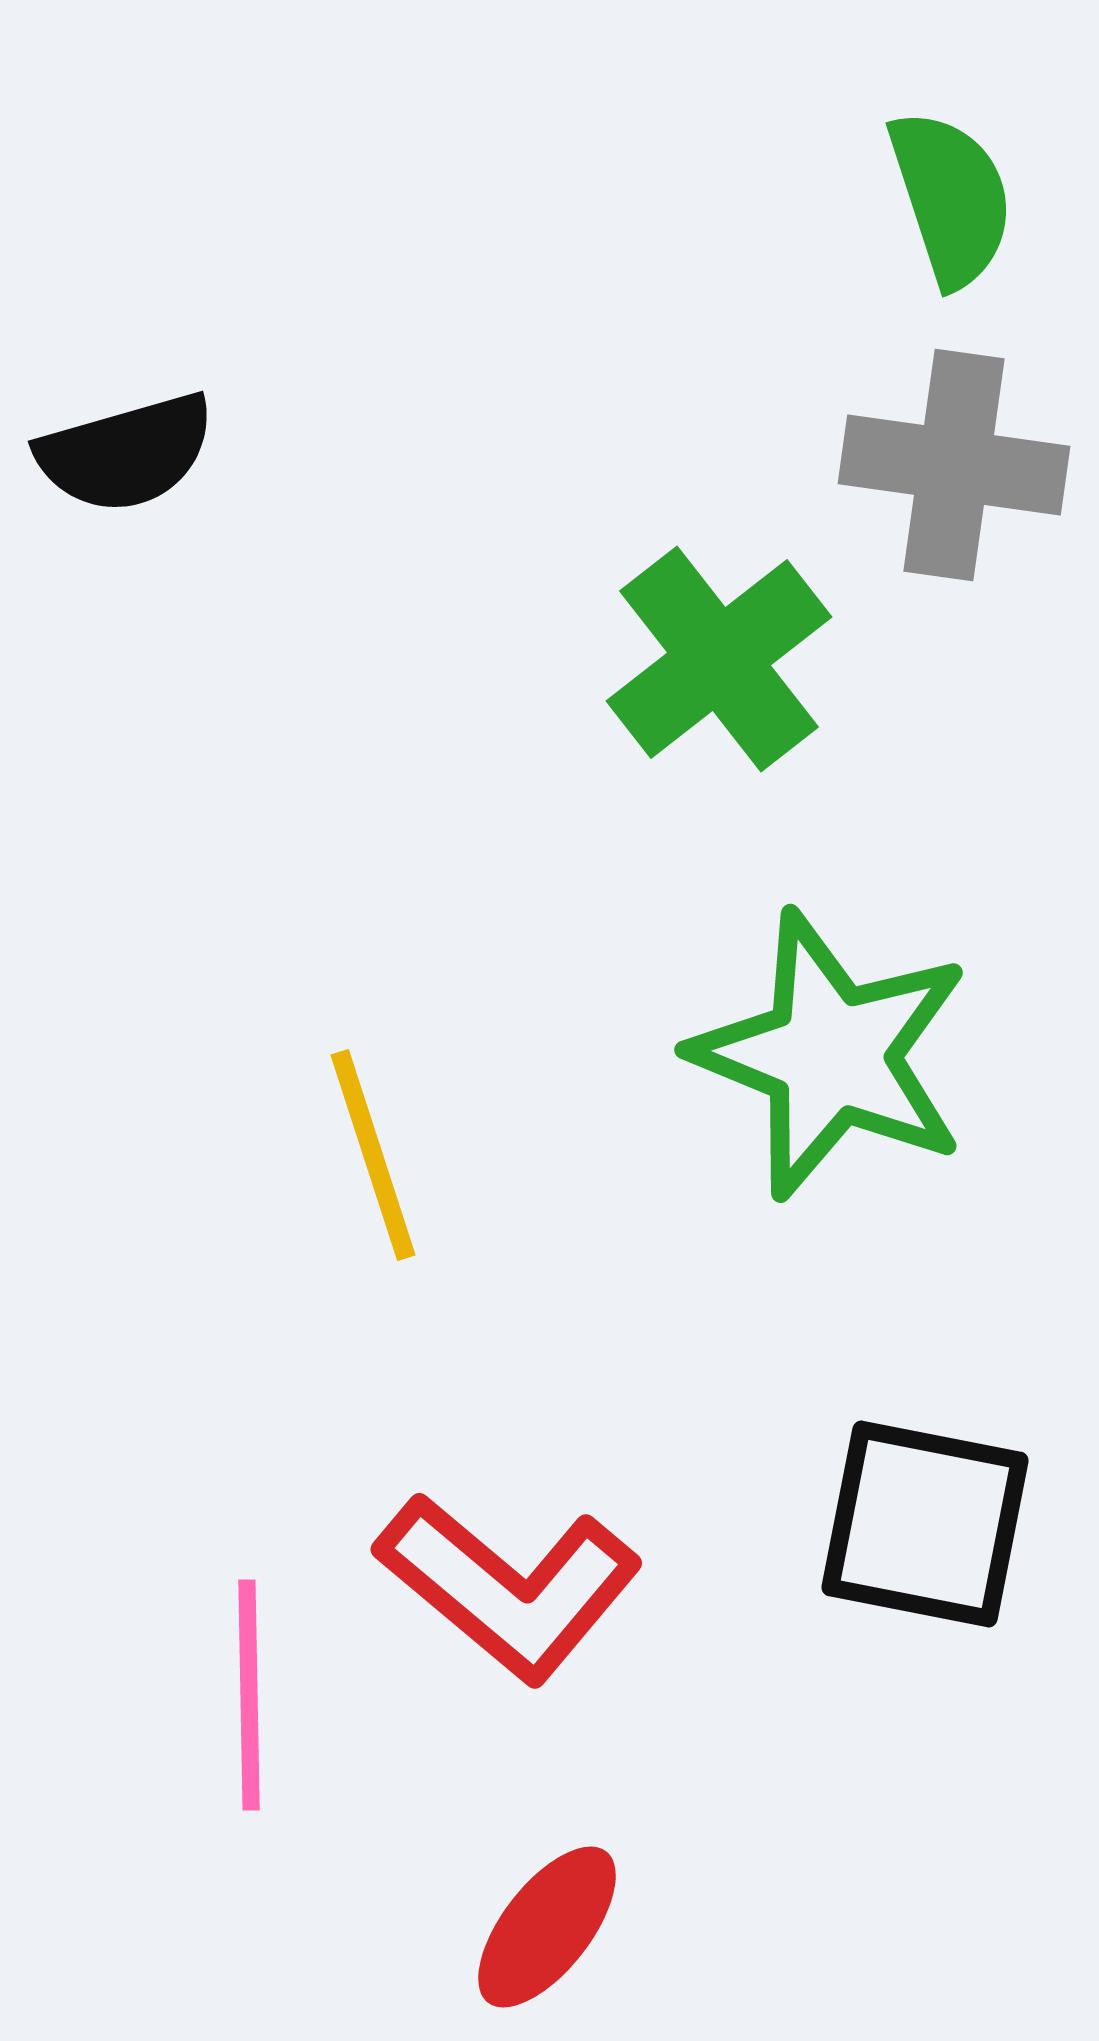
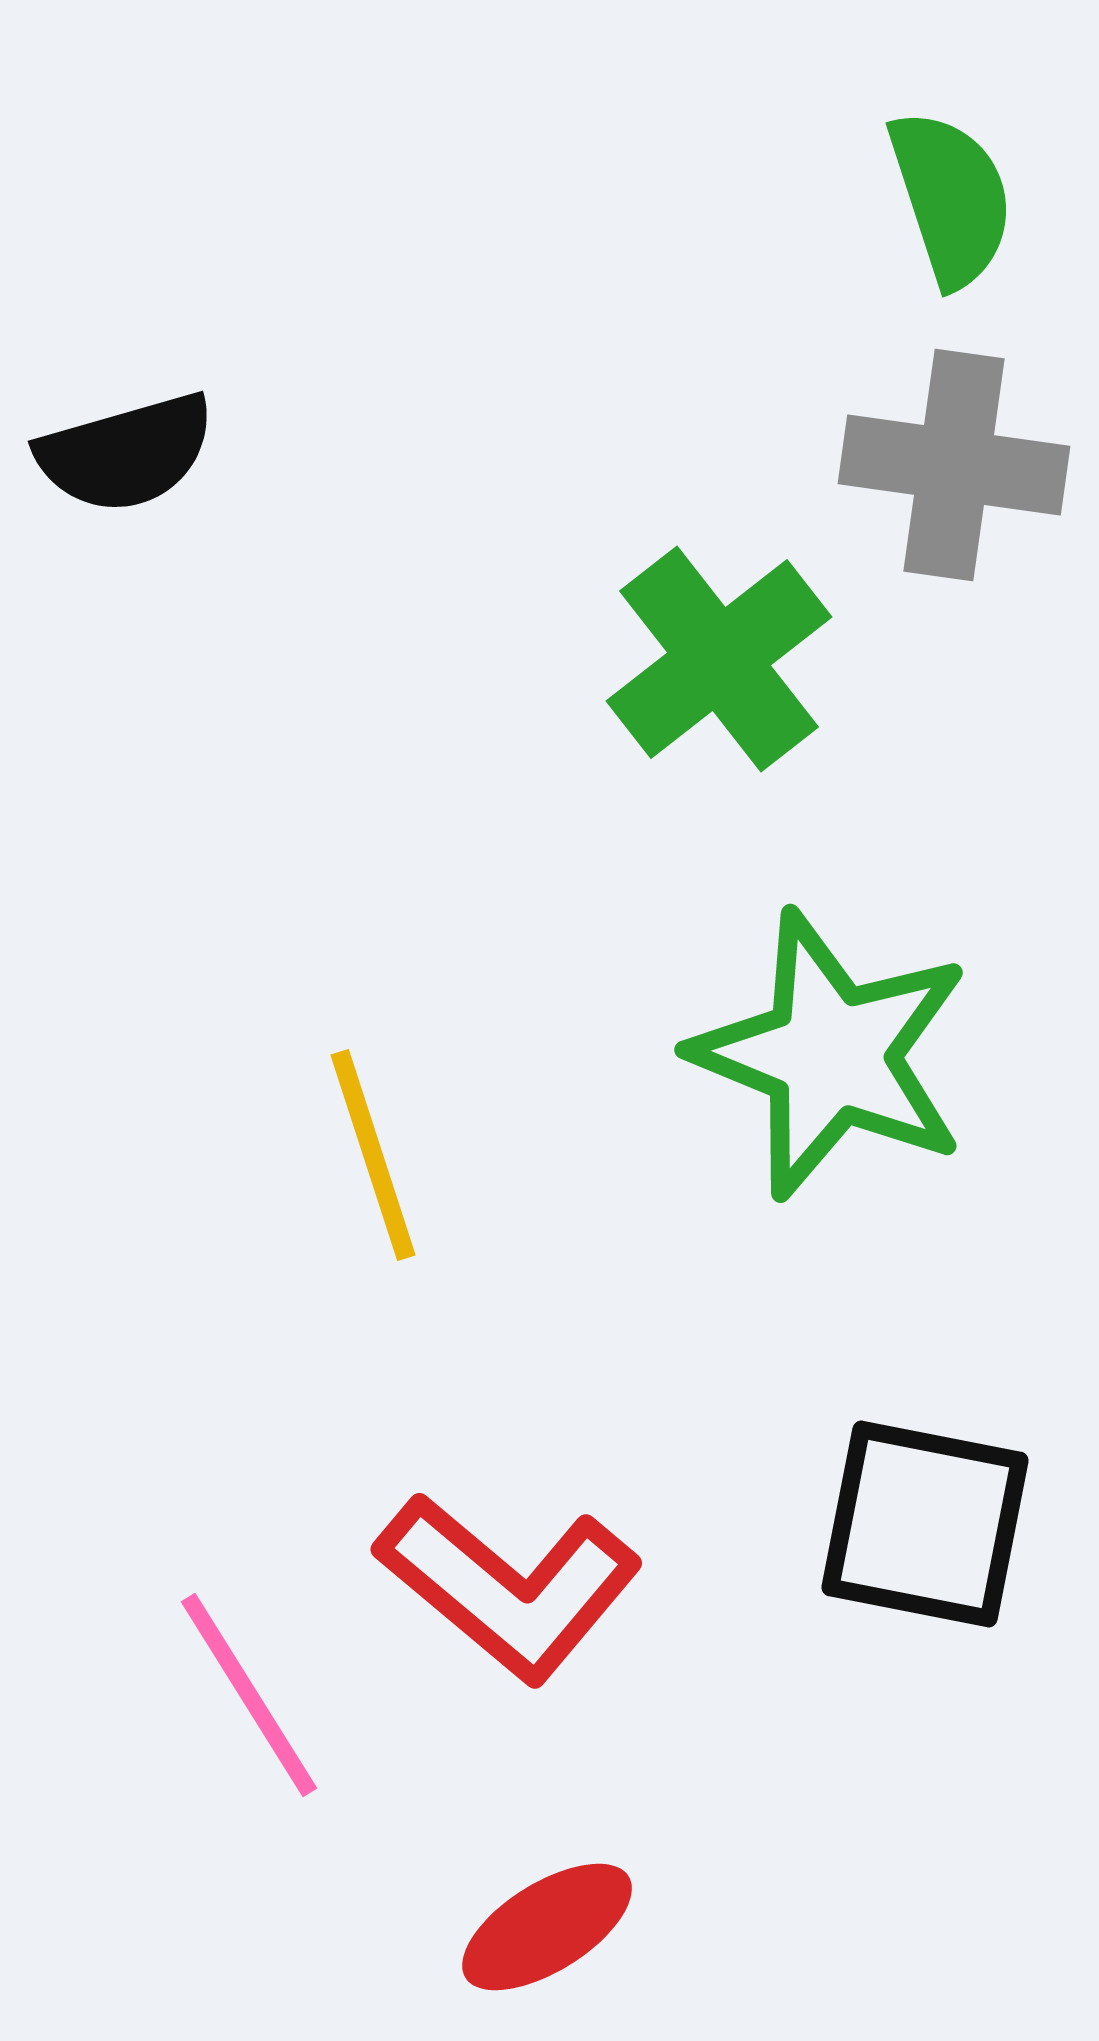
pink line: rotated 31 degrees counterclockwise
red ellipse: rotated 20 degrees clockwise
